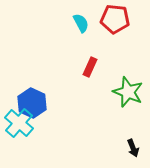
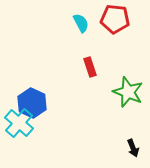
red rectangle: rotated 42 degrees counterclockwise
